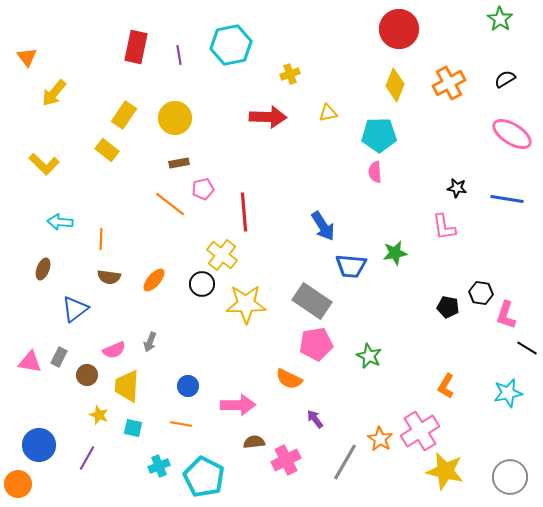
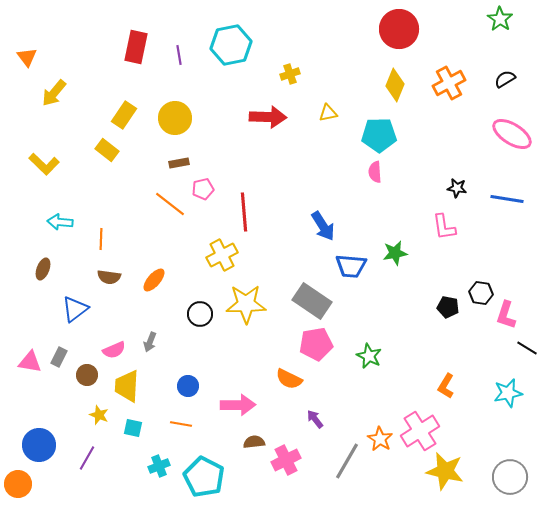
yellow cross at (222, 255): rotated 24 degrees clockwise
black circle at (202, 284): moved 2 px left, 30 px down
gray line at (345, 462): moved 2 px right, 1 px up
